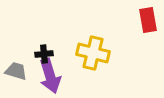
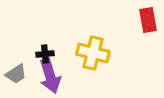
black cross: moved 1 px right
gray trapezoid: moved 3 px down; rotated 130 degrees clockwise
